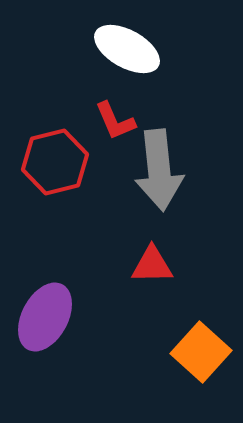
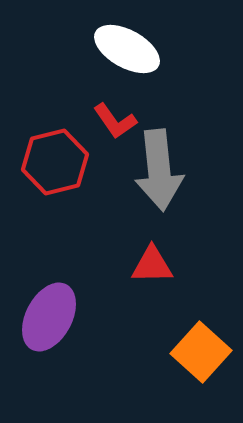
red L-shape: rotated 12 degrees counterclockwise
purple ellipse: moved 4 px right
